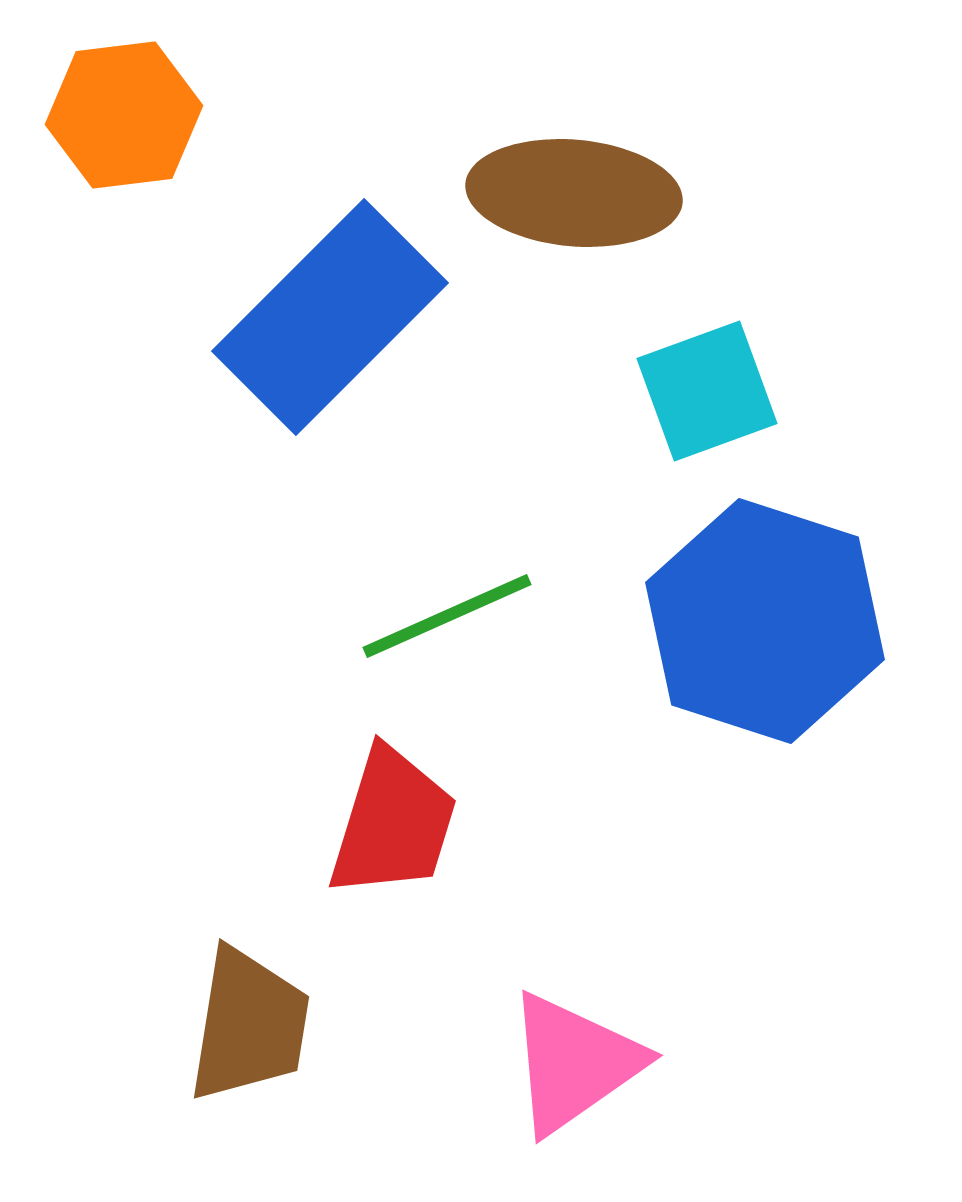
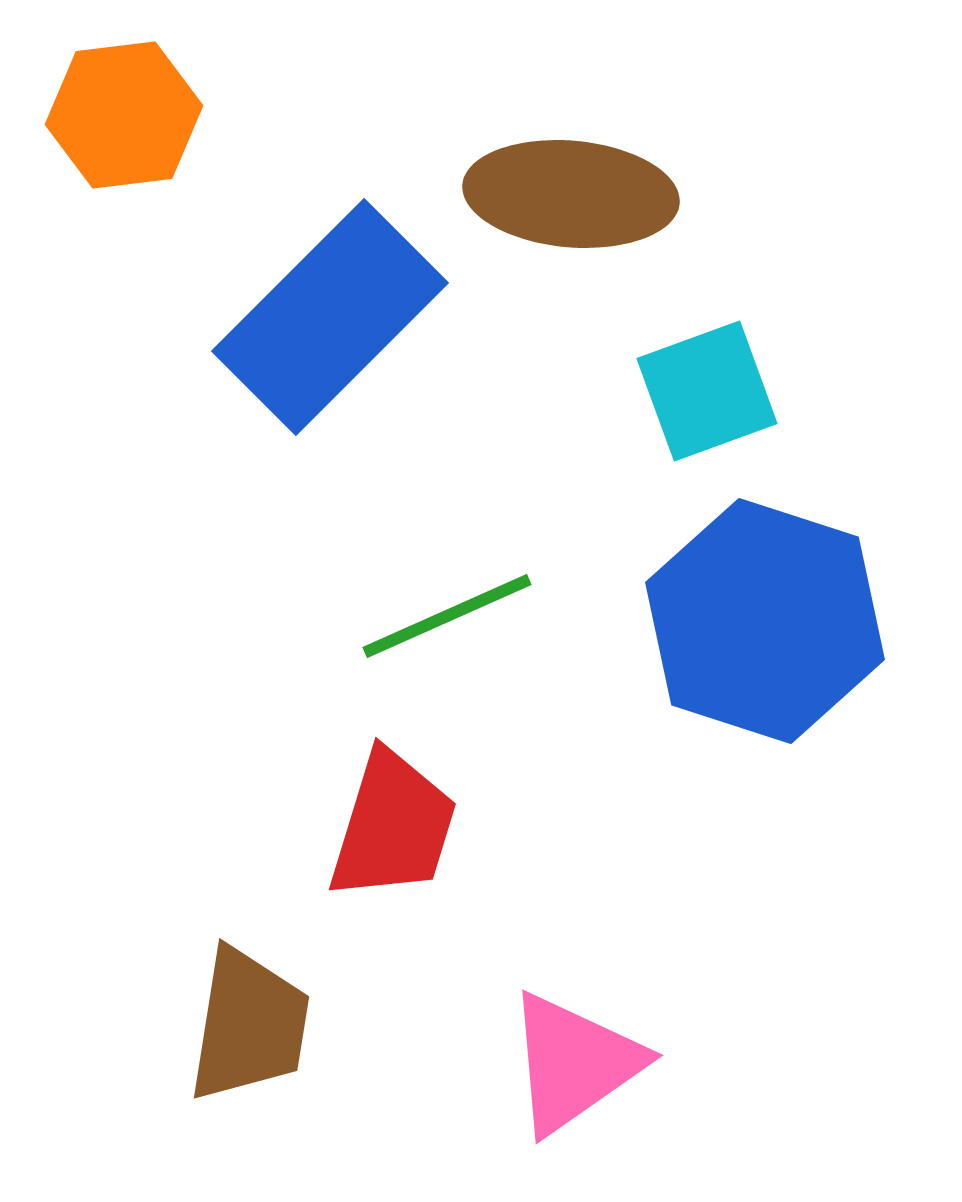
brown ellipse: moved 3 px left, 1 px down
red trapezoid: moved 3 px down
